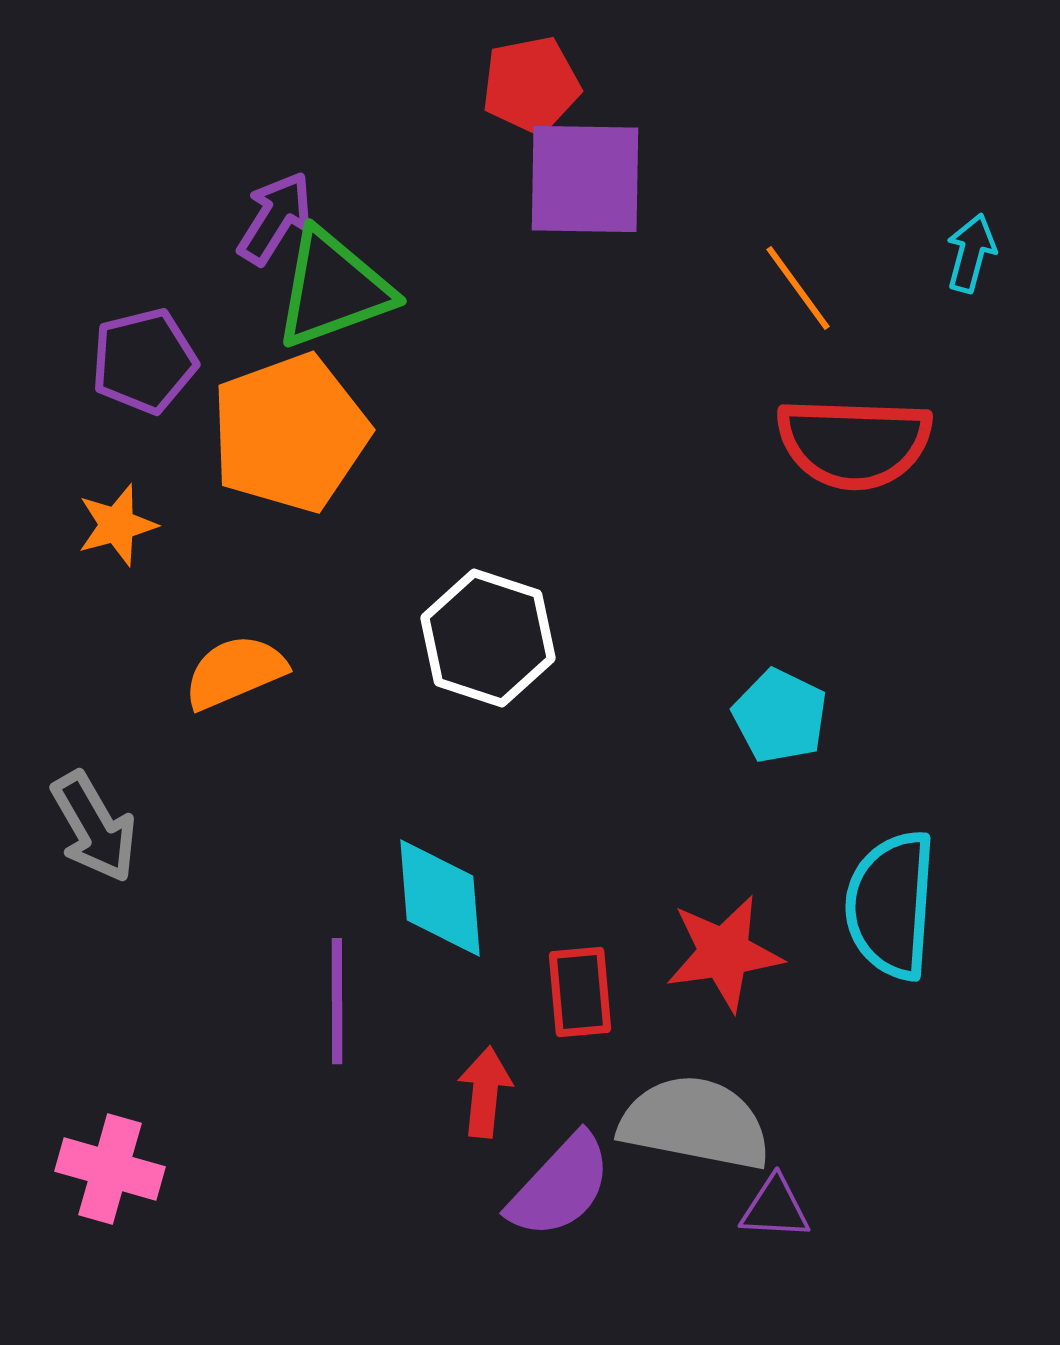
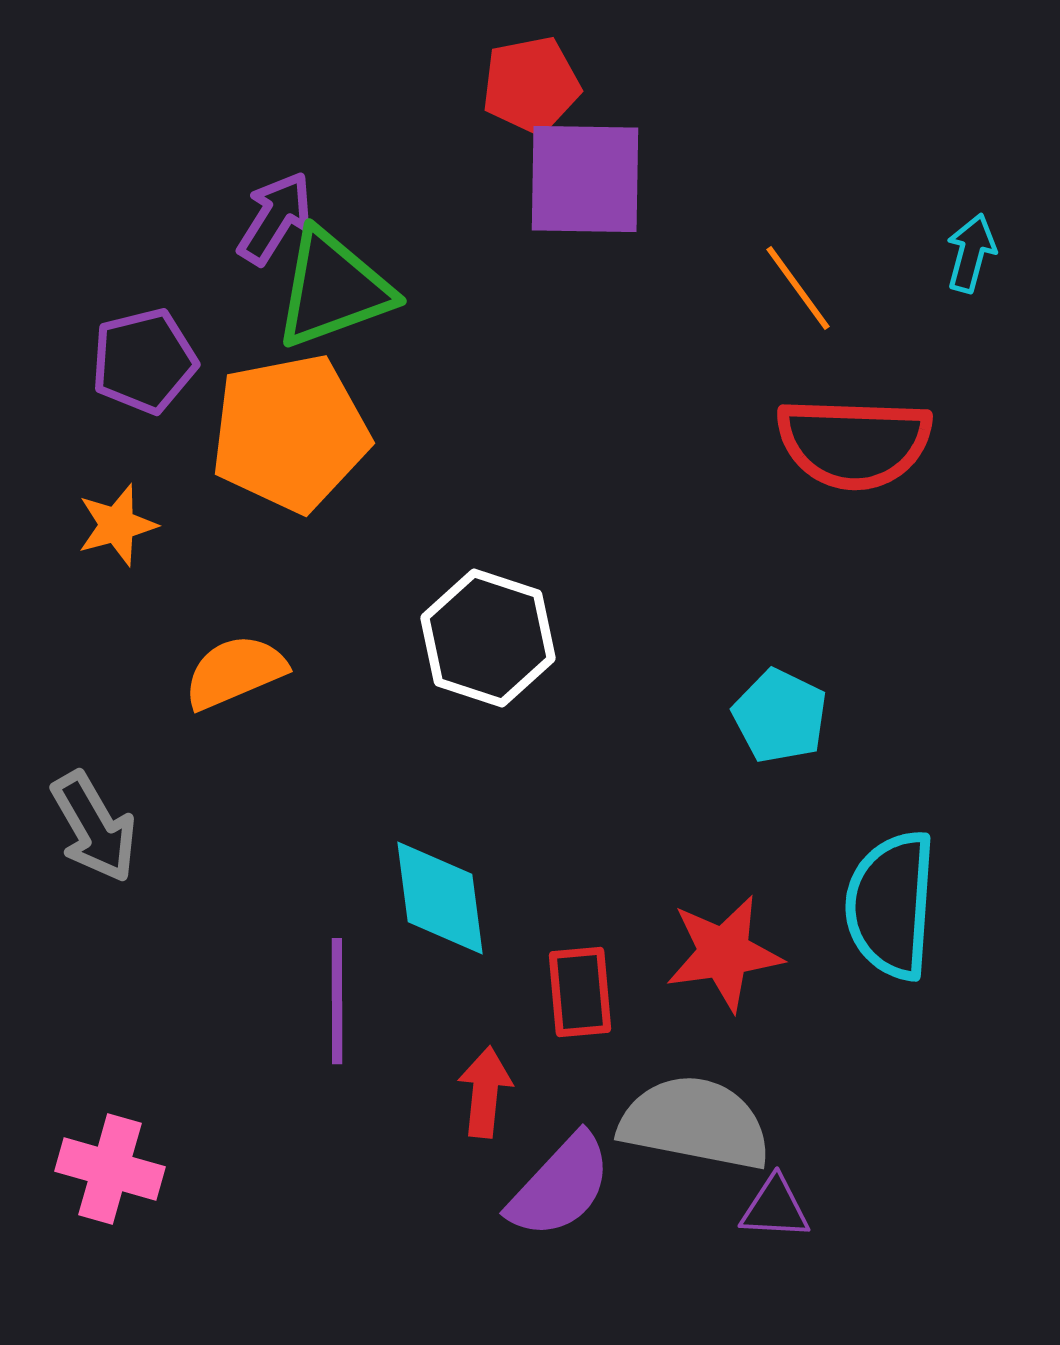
orange pentagon: rotated 9 degrees clockwise
cyan diamond: rotated 3 degrees counterclockwise
